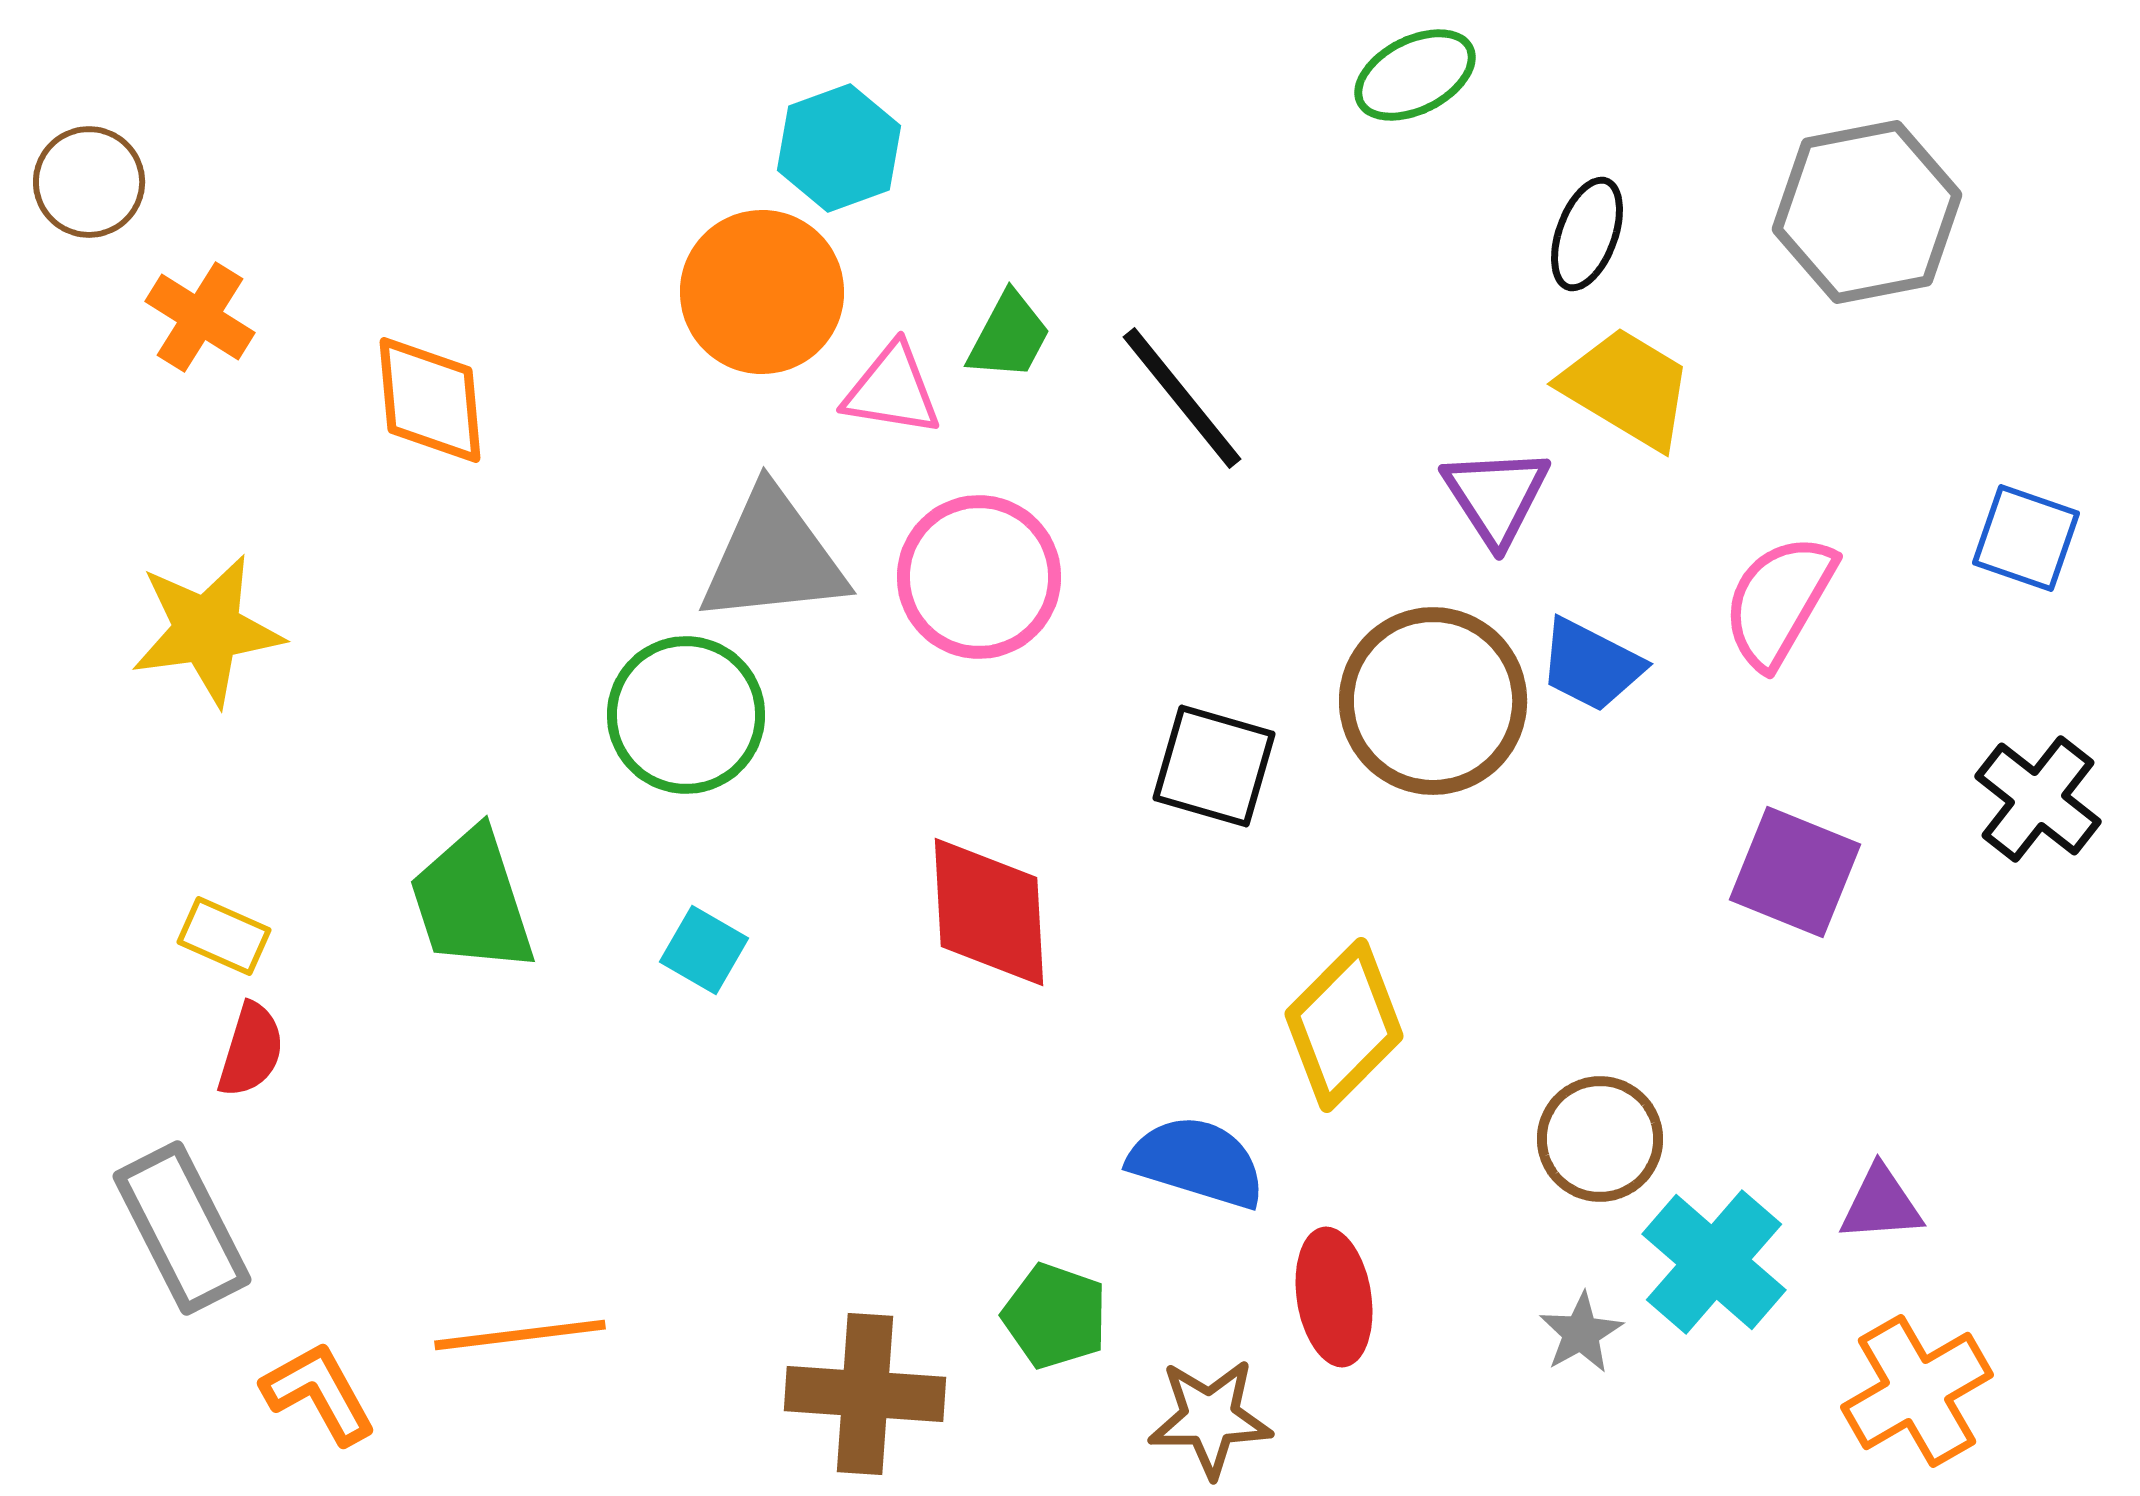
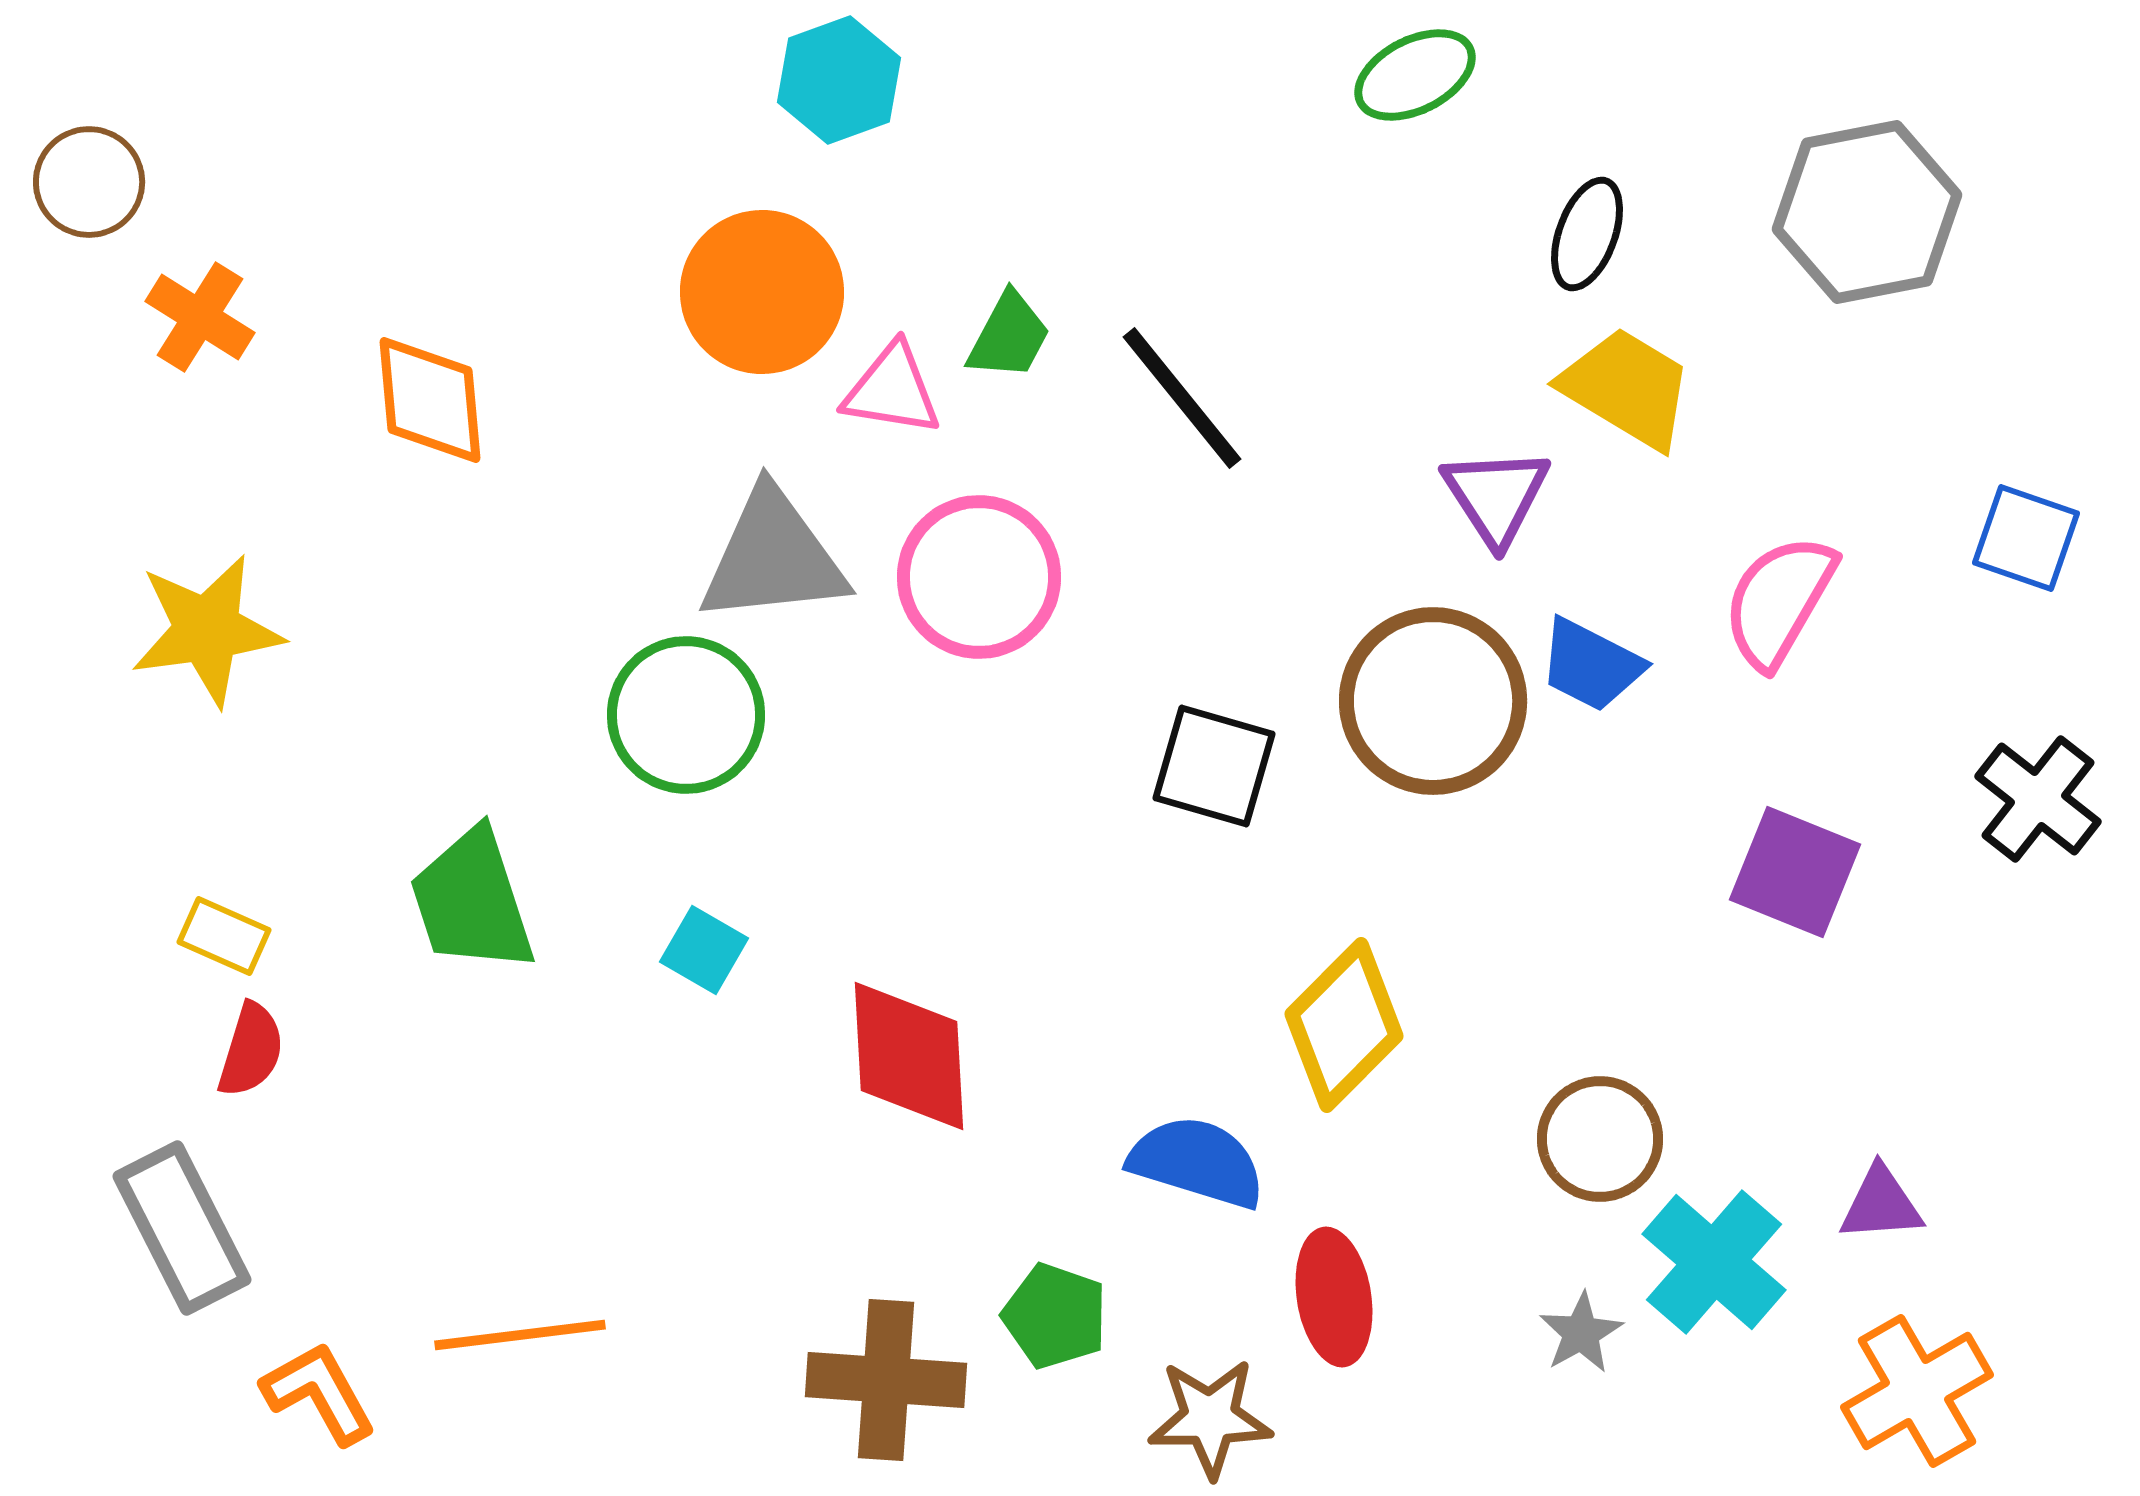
cyan hexagon at (839, 148): moved 68 px up
red diamond at (989, 912): moved 80 px left, 144 px down
brown cross at (865, 1394): moved 21 px right, 14 px up
